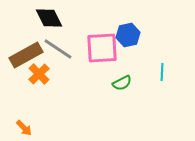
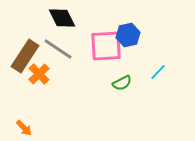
black diamond: moved 13 px right
pink square: moved 4 px right, 2 px up
brown rectangle: moved 1 px left, 1 px down; rotated 28 degrees counterclockwise
cyan line: moved 4 px left; rotated 42 degrees clockwise
